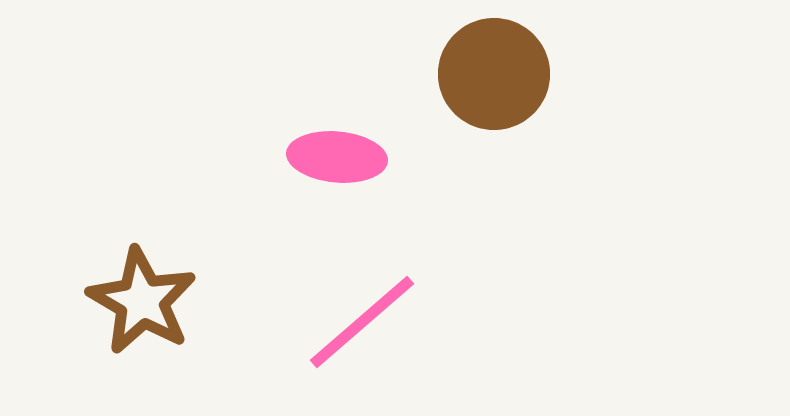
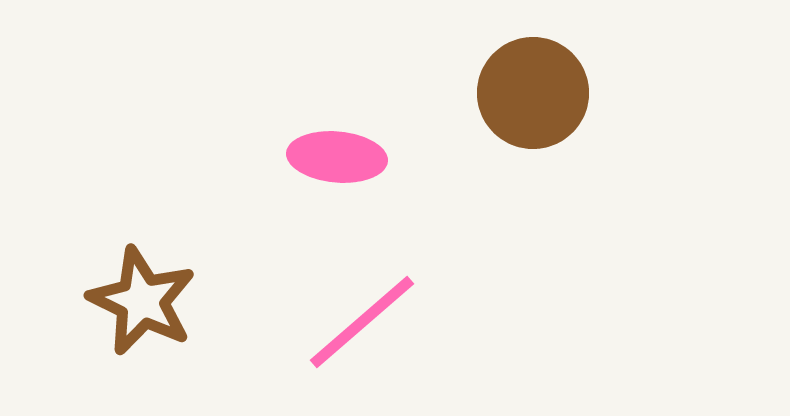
brown circle: moved 39 px right, 19 px down
brown star: rotated 4 degrees counterclockwise
